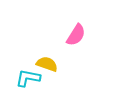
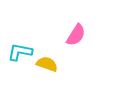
cyan L-shape: moved 8 px left, 26 px up
